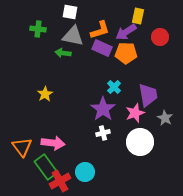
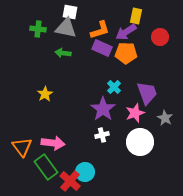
yellow rectangle: moved 2 px left
gray triangle: moved 7 px left, 8 px up
purple trapezoid: moved 1 px left, 2 px up; rotated 10 degrees counterclockwise
white cross: moved 1 px left, 2 px down
red cross: moved 10 px right; rotated 20 degrees counterclockwise
